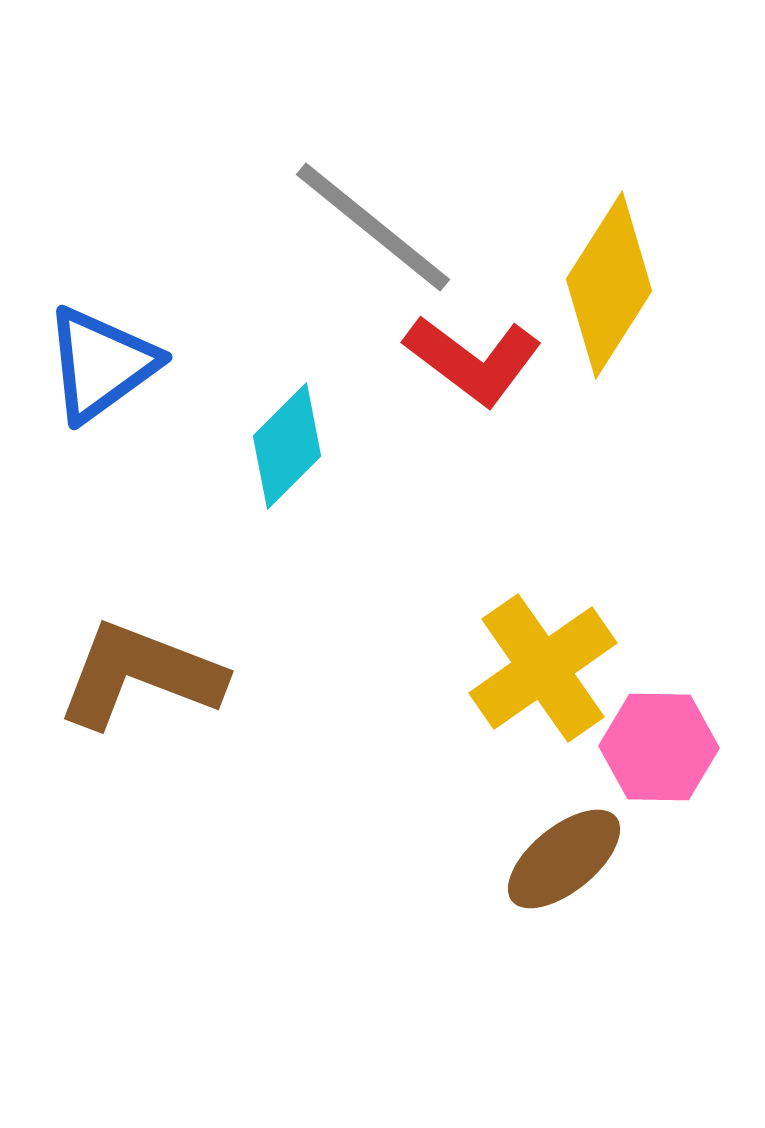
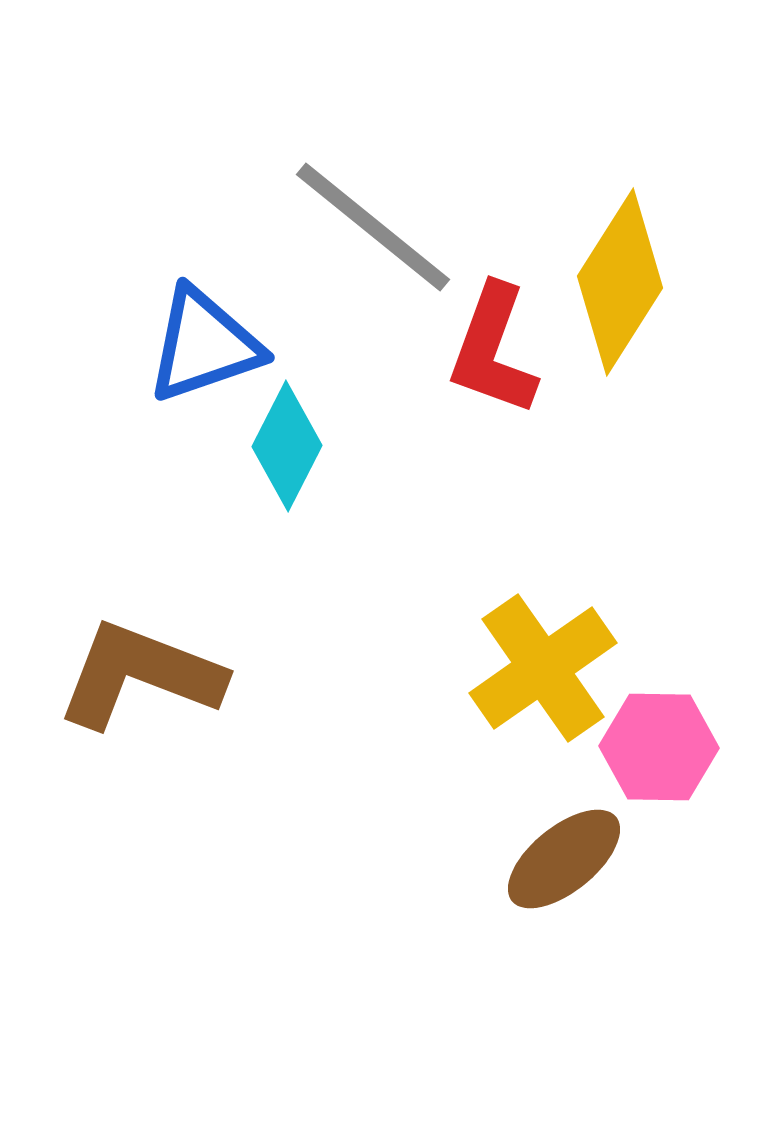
yellow diamond: moved 11 px right, 3 px up
red L-shape: moved 20 px right, 10 px up; rotated 73 degrees clockwise
blue triangle: moved 103 px right, 19 px up; rotated 17 degrees clockwise
cyan diamond: rotated 18 degrees counterclockwise
